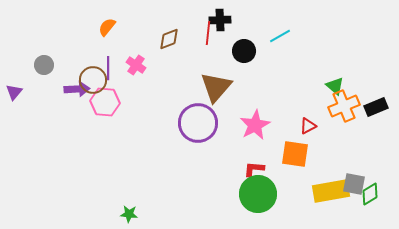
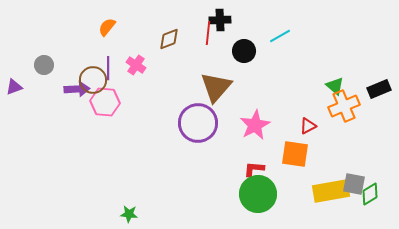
purple triangle: moved 5 px up; rotated 30 degrees clockwise
black rectangle: moved 3 px right, 18 px up
